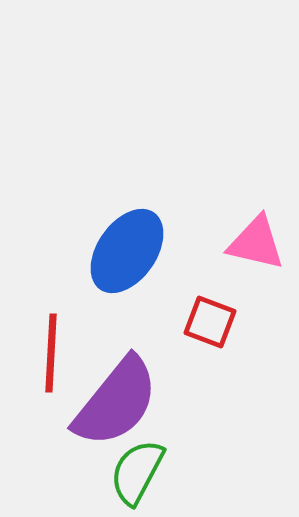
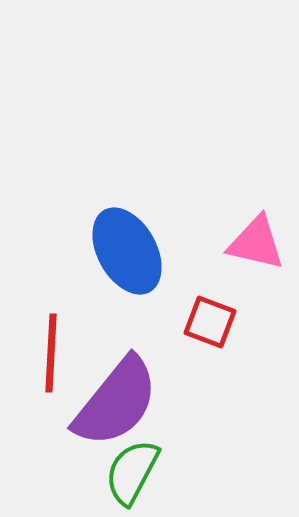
blue ellipse: rotated 64 degrees counterclockwise
green semicircle: moved 5 px left
